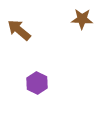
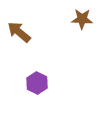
brown arrow: moved 2 px down
